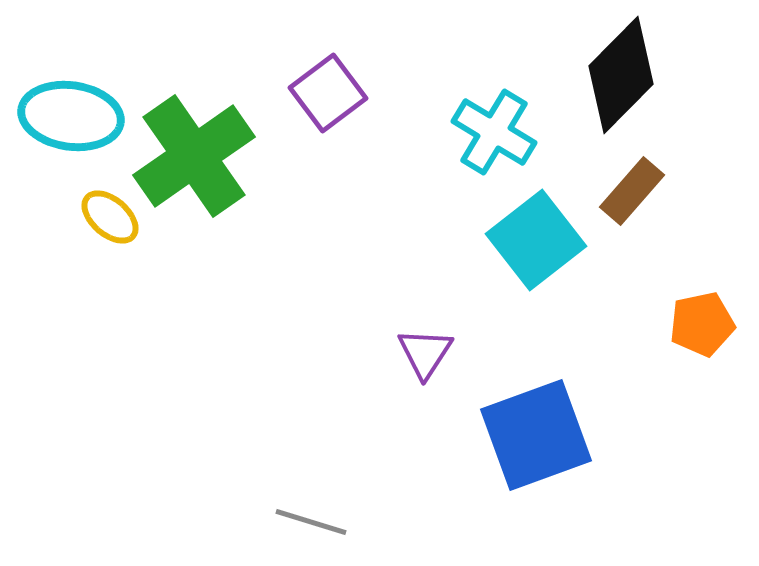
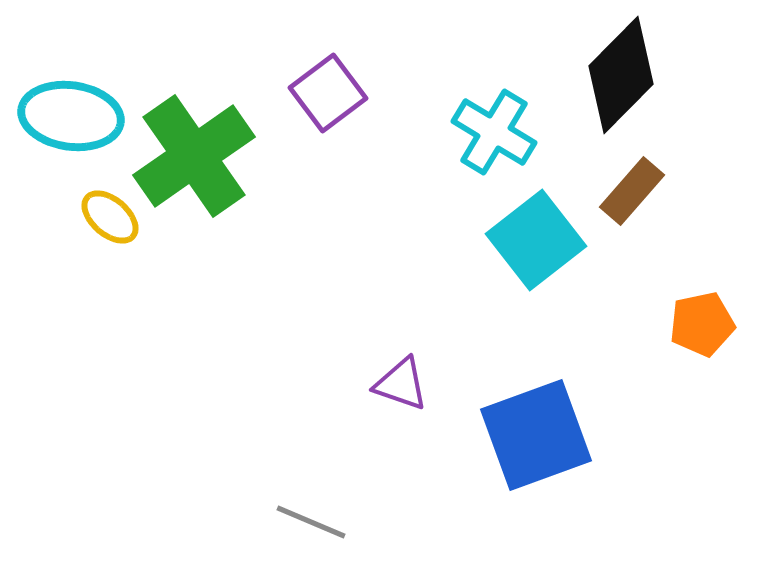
purple triangle: moved 24 px left, 31 px down; rotated 44 degrees counterclockwise
gray line: rotated 6 degrees clockwise
